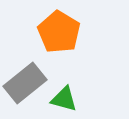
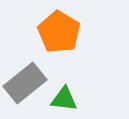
green triangle: rotated 8 degrees counterclockwise
